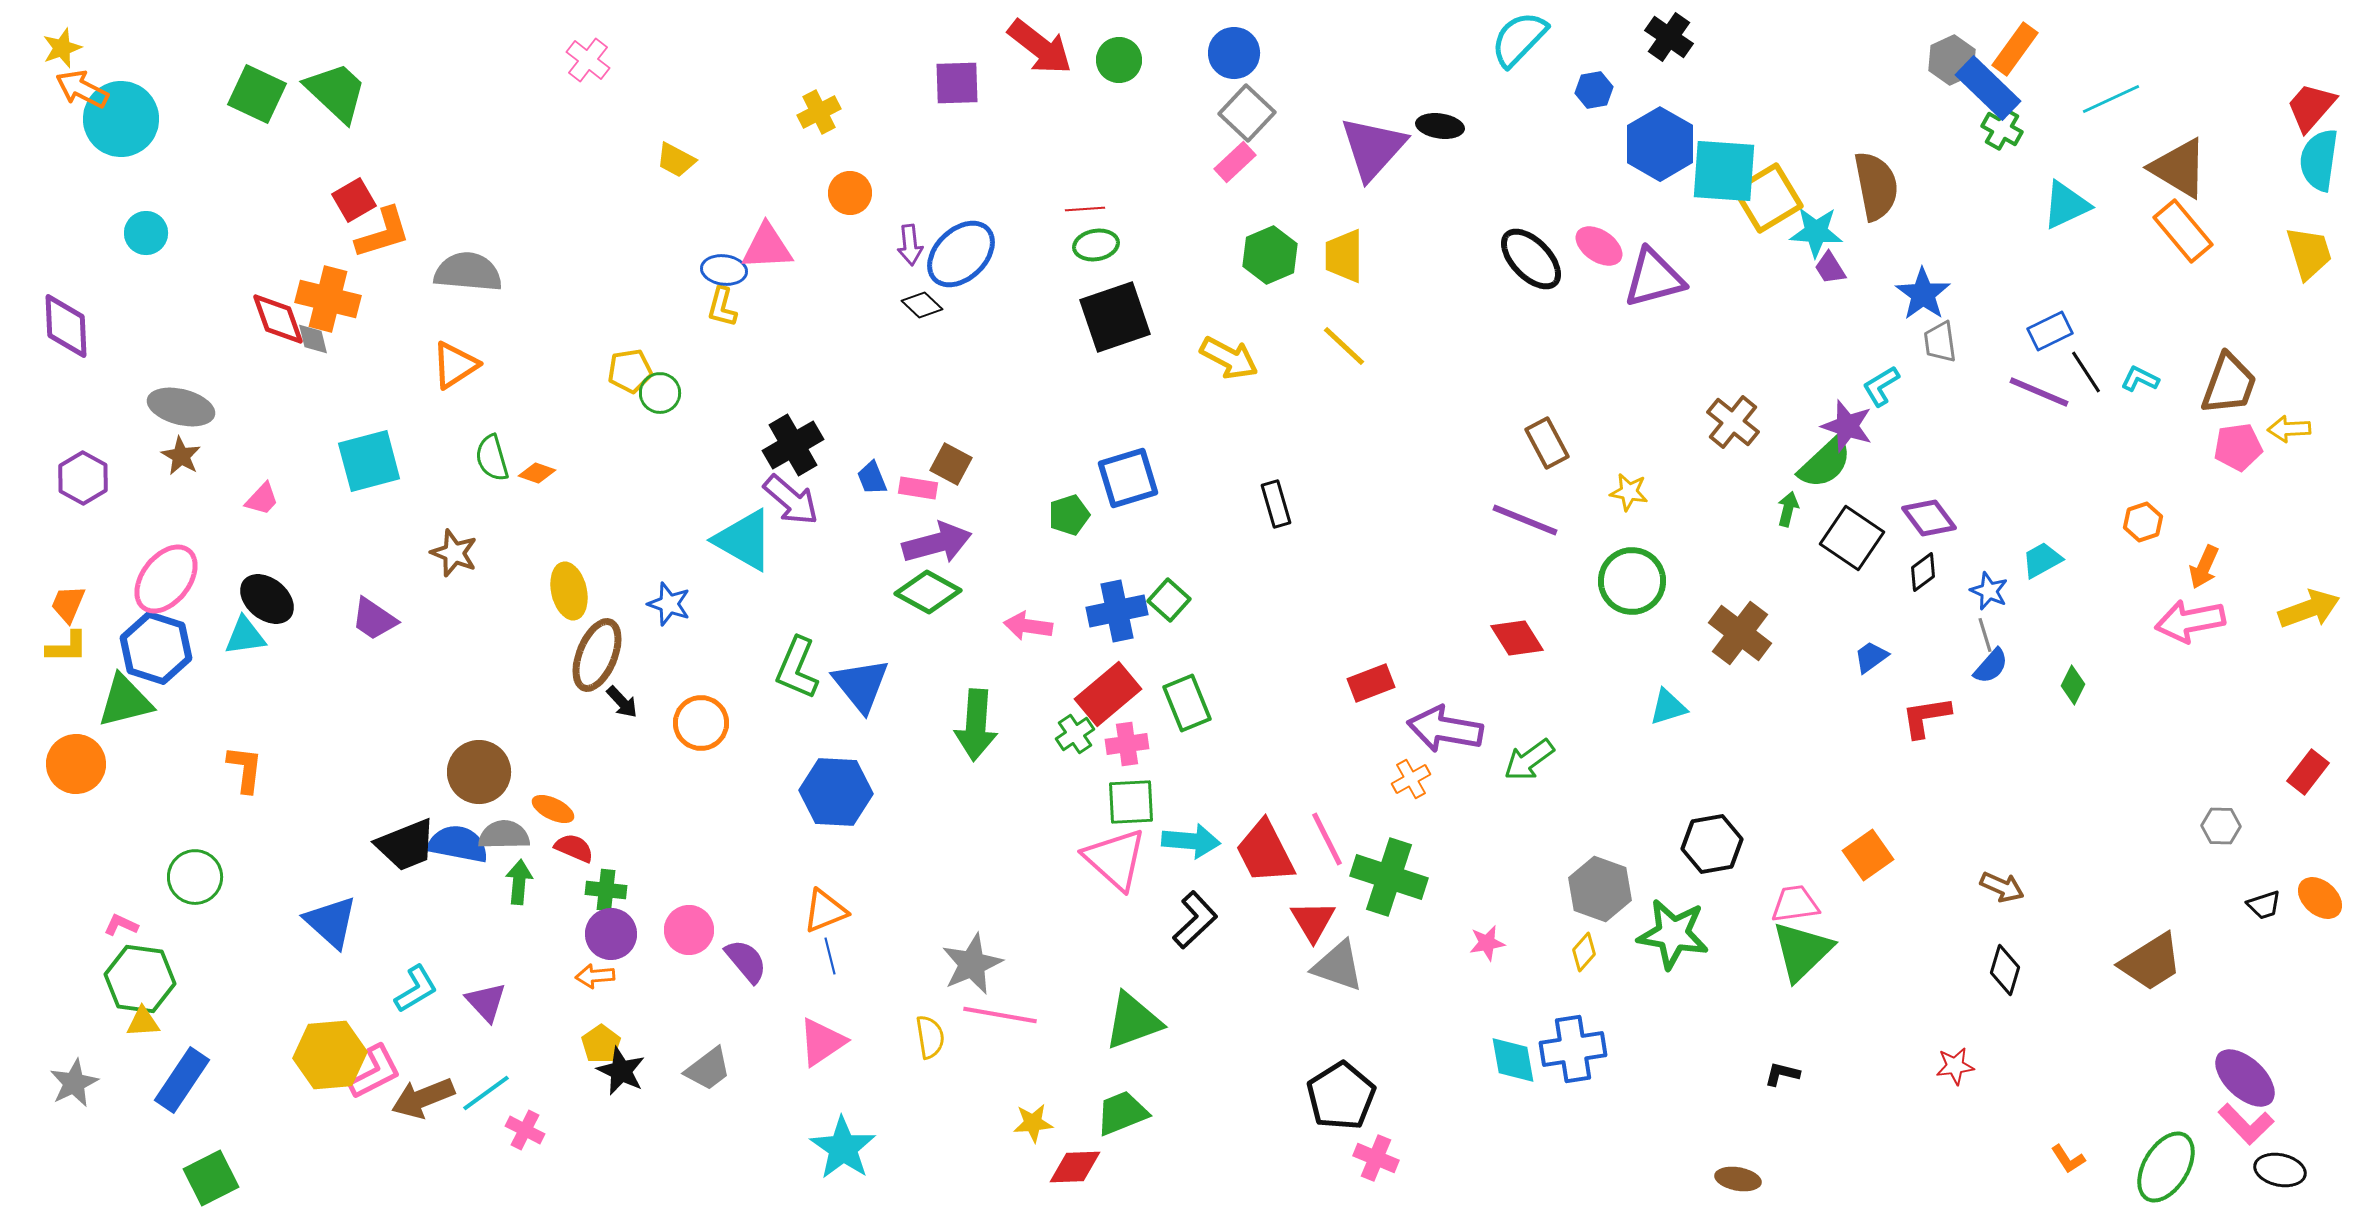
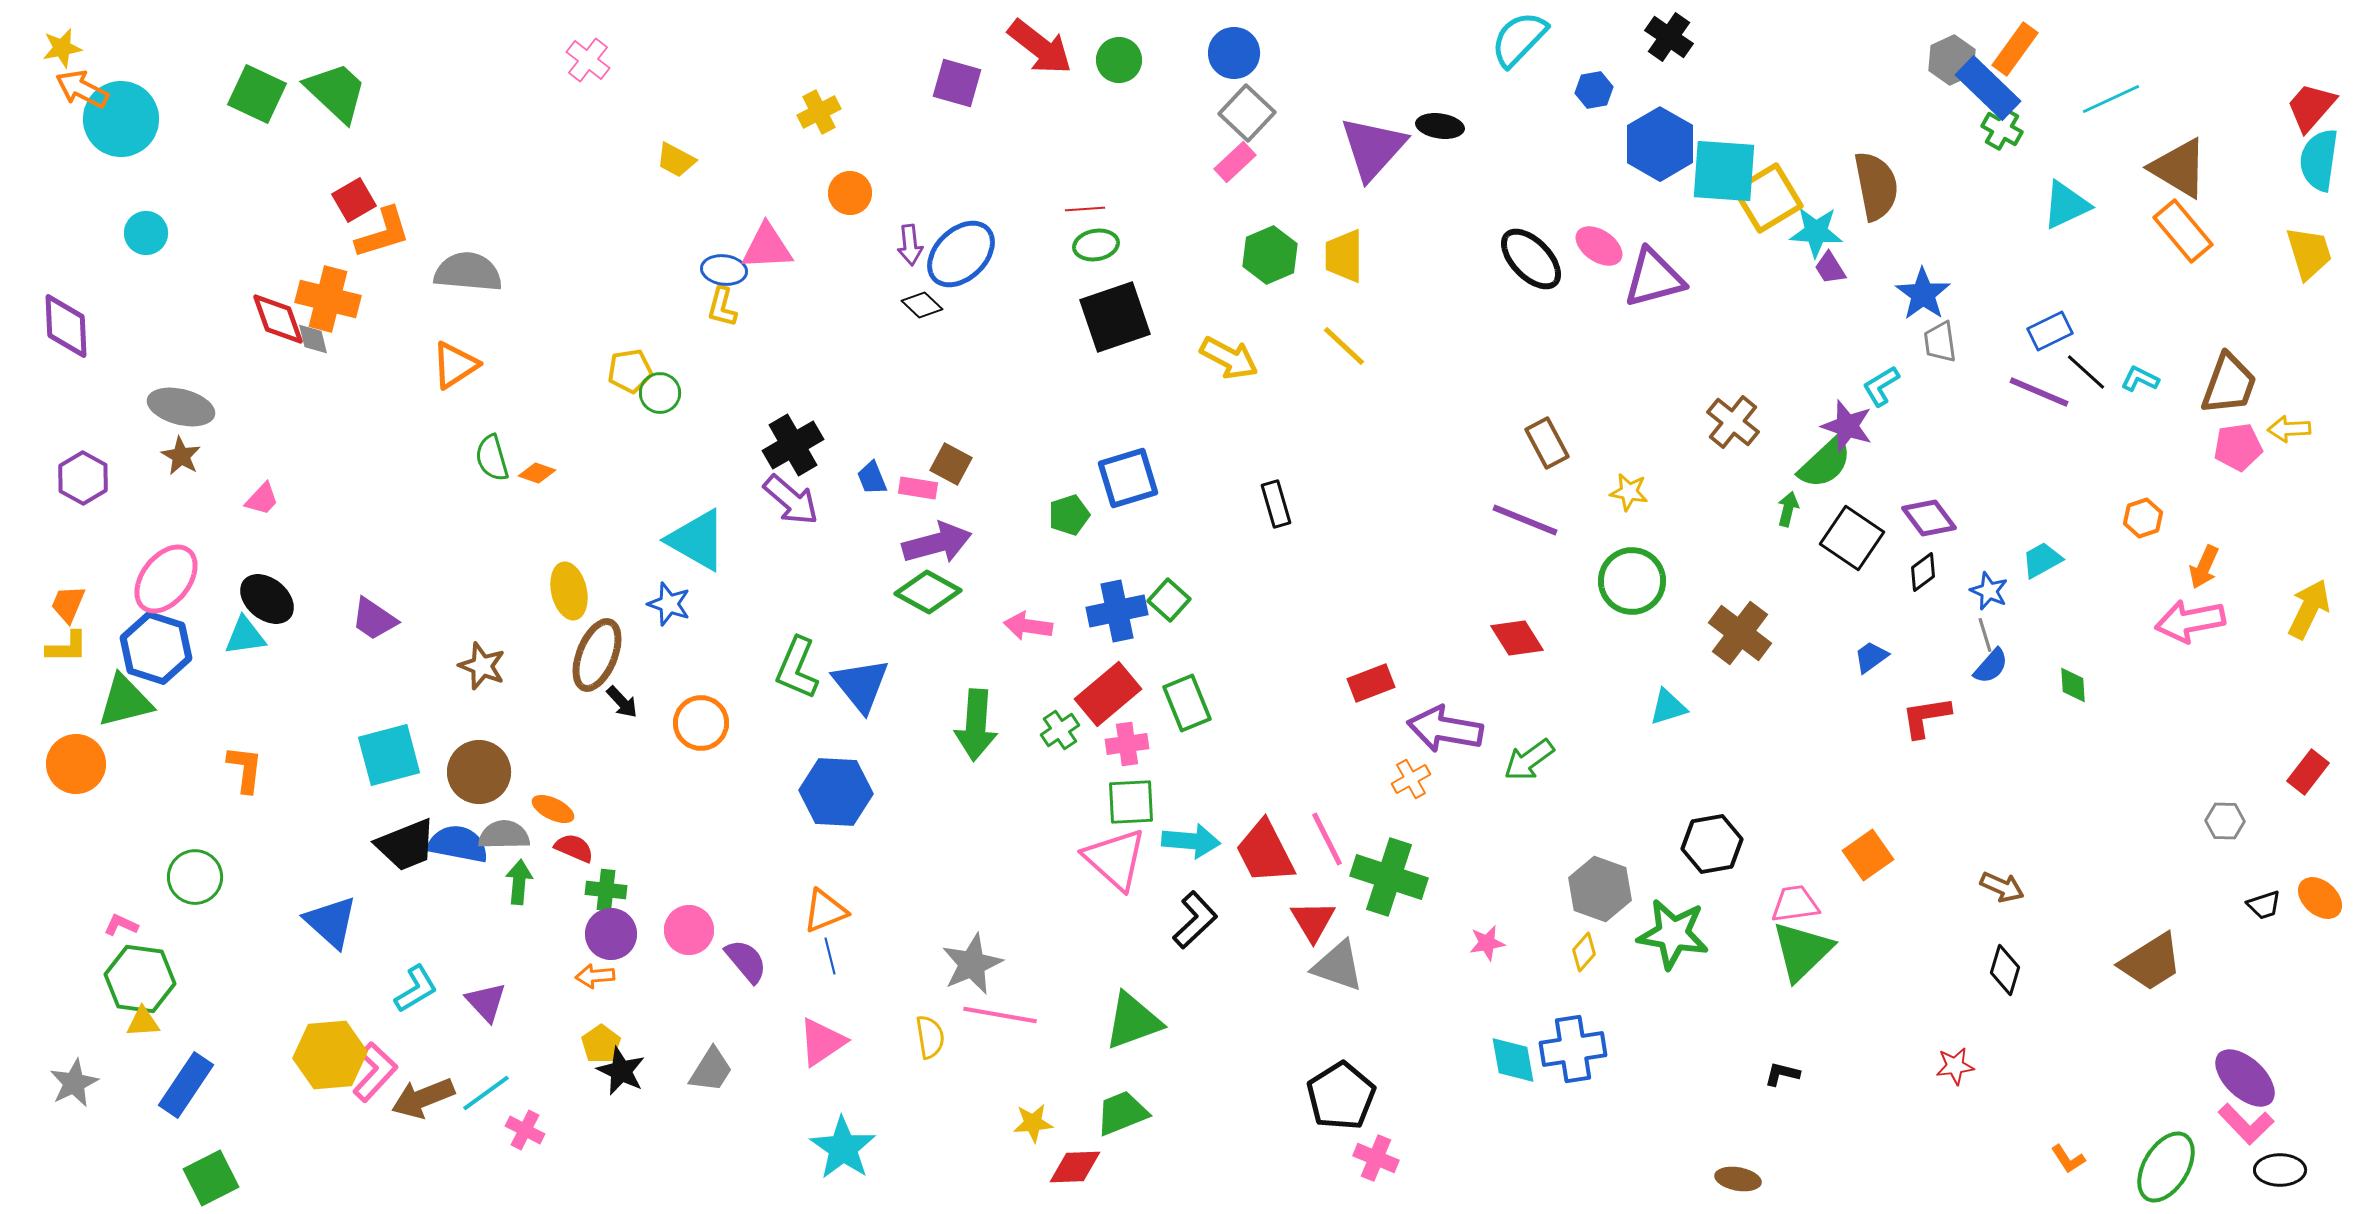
yellow star at (62, 48): rotated 9 degrees clockwise
purple square at (957, 83): rotated 18 degrees clockwise
black line at (2086, 372): rotated 15 degrees counterclockwise
cyan square at (369, 461): moved 20 px right, 294 px down
orange hexagon at (2143, 522): moved 4 px up
cyan triangle at (744, 540): moved 47 px left
brown star at (454, 553): moved 28 px right, 113 px down
yellow arrow at (2309, 609): rotated 44 degrees counterclockwise
green diamond at (2073, 685): rotated 30 degrees counterclockwise
green cross at (1075, 734): moved 15 px left, 4 px up
gray hexagon at (2221, 826): moved 4 px right, 5 px up
gray trapezoid at (708, 1069): moved 3 px right, 1 px down; rotated 21 degrees counterclockwise
pink L-shape at (375, 1072): rotated 20 degrees counterclockwise
blue rectangle at (182, 1080): moved 4 px right, 5 px down
black ellipse at (2280, 1170): rotated 12 degrees counterclockwise
